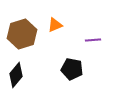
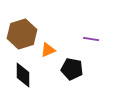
orange triangle: moved 7 px left, 25 px down
purple line: moved 2 px left, 1 px up; rotated 14 degrees clockwise
black diamond: moved 7 px right; rotated 40 degrees counterclockwise
